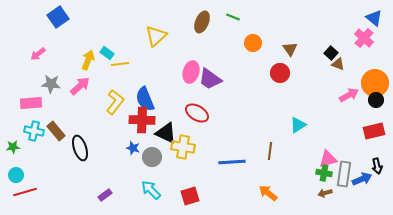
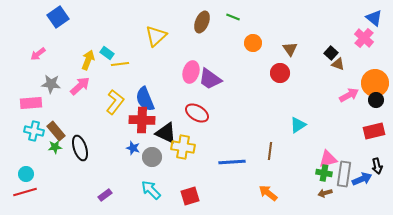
green star at (13, 147): moved 42 px right
cyan circle at (16, 175): moved 10 px right, 1 px up
